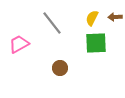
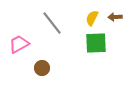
brown circle: moved 18 px left
